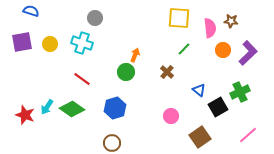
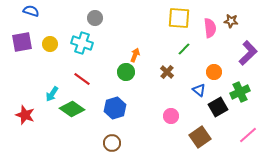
orange circle: moved 9 px left, 22 px down
cyan arrow: moved 5 px right, 13 px up
